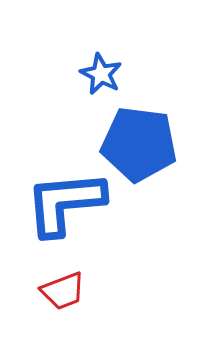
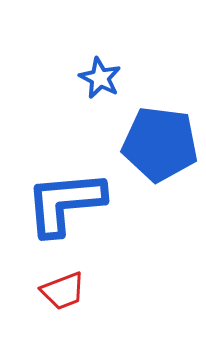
blue star: moved 1 px left, 4 px down
blue pentagon: moved 21 px right
